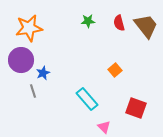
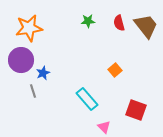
red square: moved 2 px down
